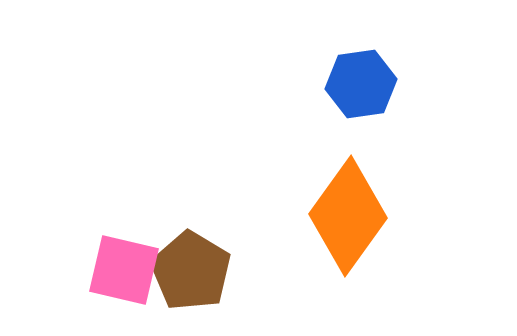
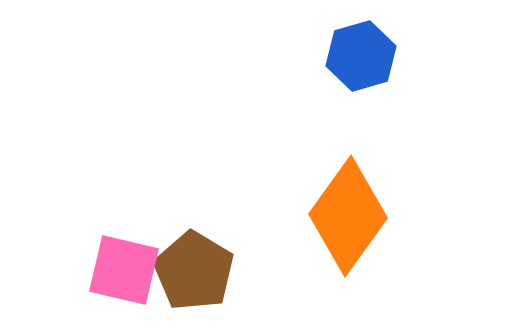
blue hexagon: moved 28 px up; rotated 8 degrees counterclockwise
brown pentagon: moved 3 px right
